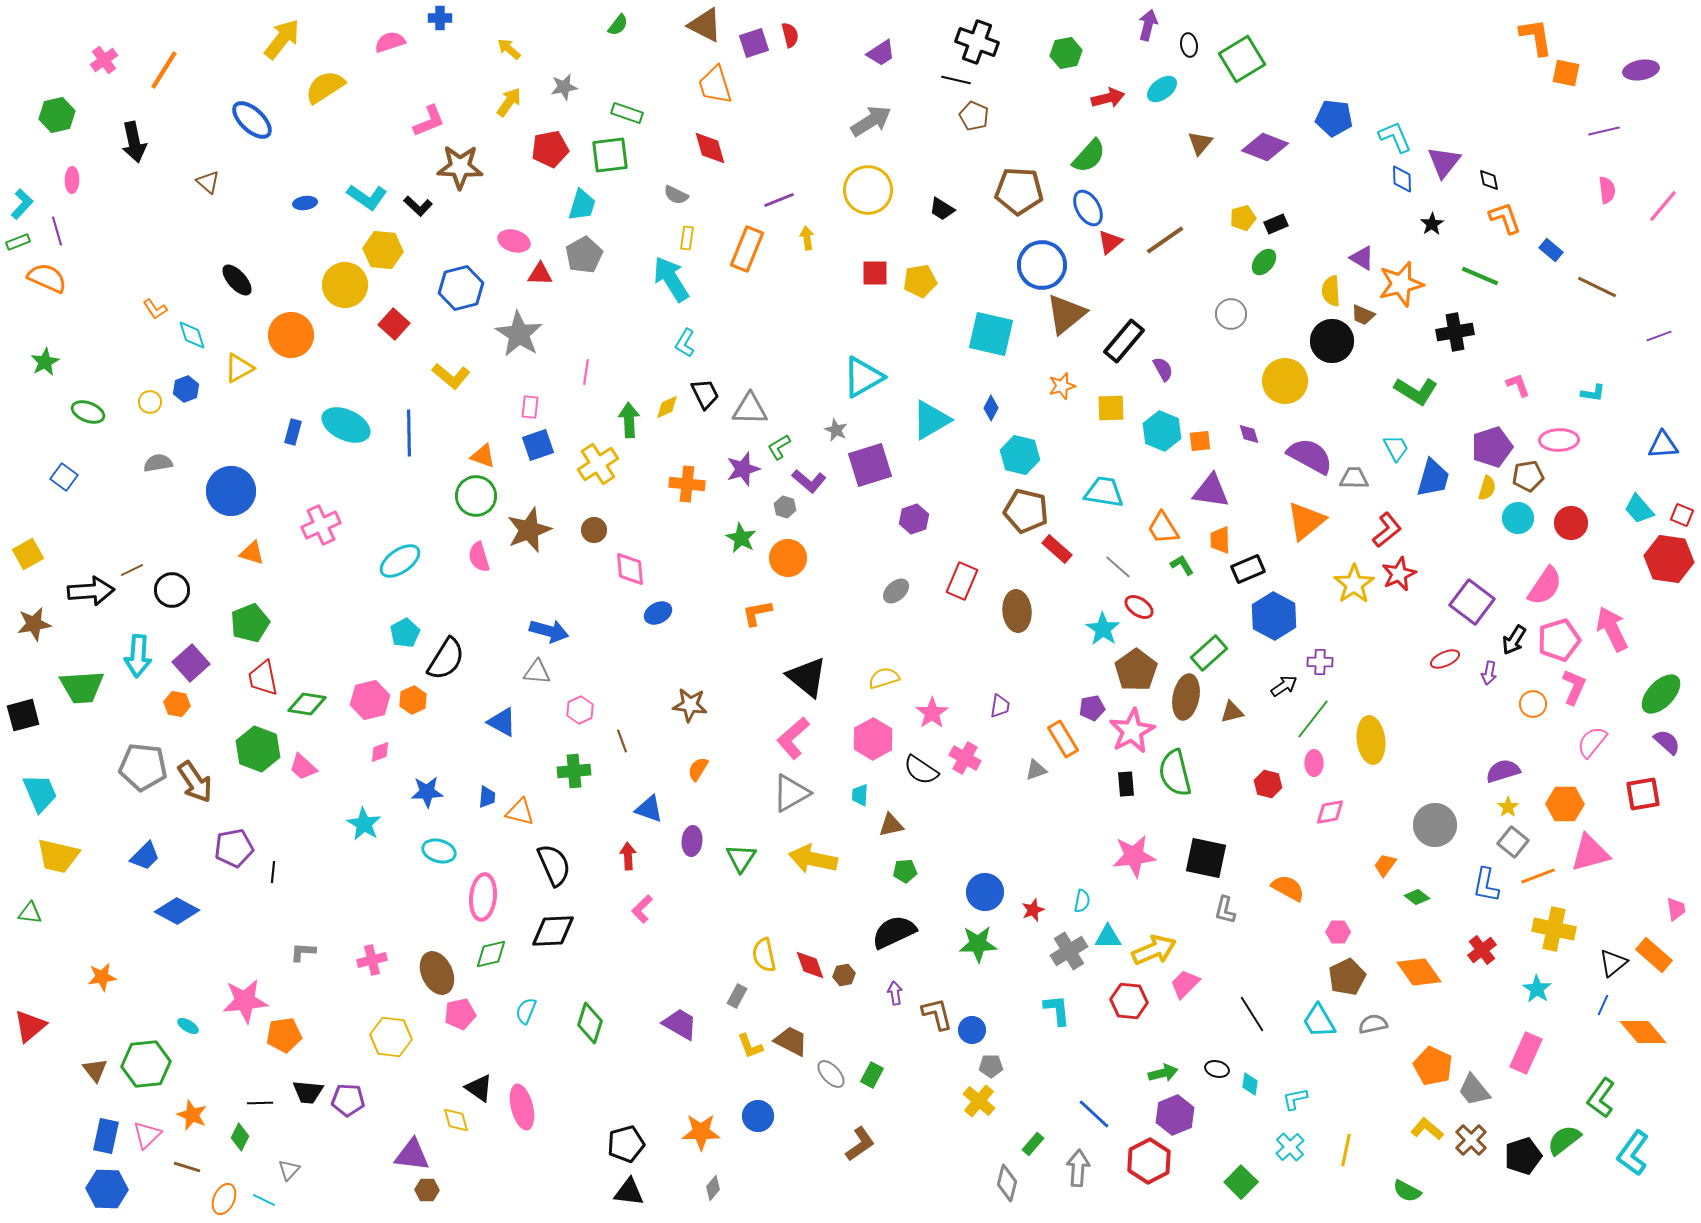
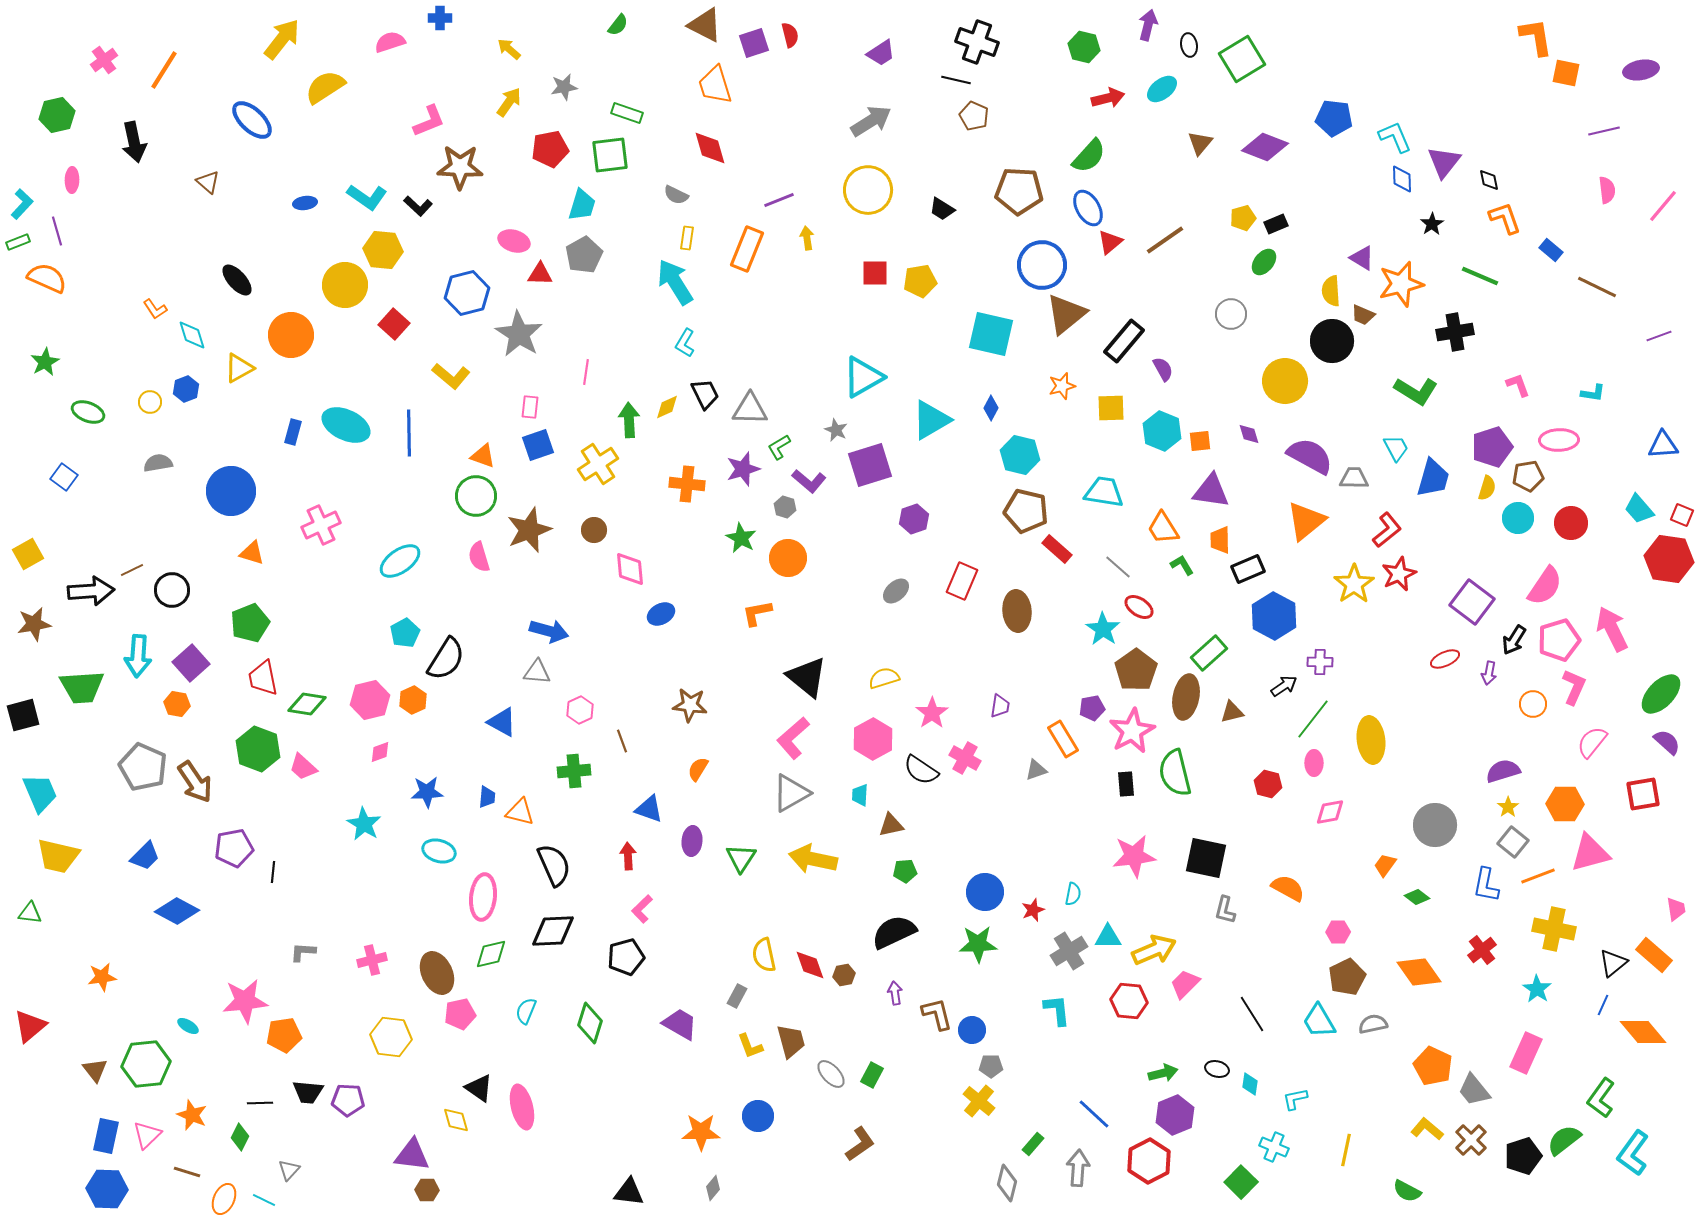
green hexagon at (1066, 53): moved 18 px right, 6 px up; rotated 24 degrees clockwise
cyan arrow at (671, 279): moved 4 px right, 3 px down
blue hexagon at (461, 288): moved 6 px right, 5 px down
blue ellipse at (658, 613): moved 3 px right, 1 px down
gray pentagon at (143, 767): rotated 18 degrees clockwise
cyan semicircle at (1082, 901): moved 9 px left, 7 px up
brown trapezoid at (791, 1041): rotated 48 degrees clockwise
black pentagon at (626, 1144): moved 187 px up
cyan cross at (1290, 1147): moved 16 px left; rotated 24 degrees counterclockwise
brown line at (187, 1167): moved 5 px down
